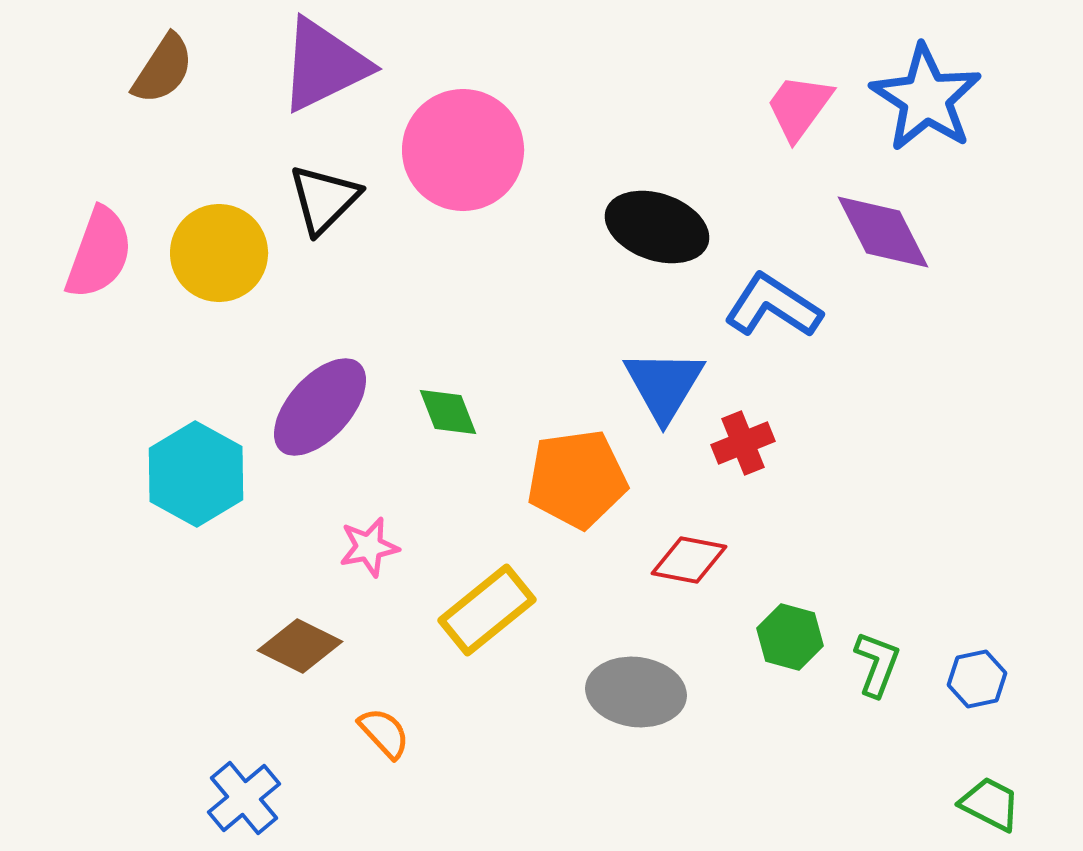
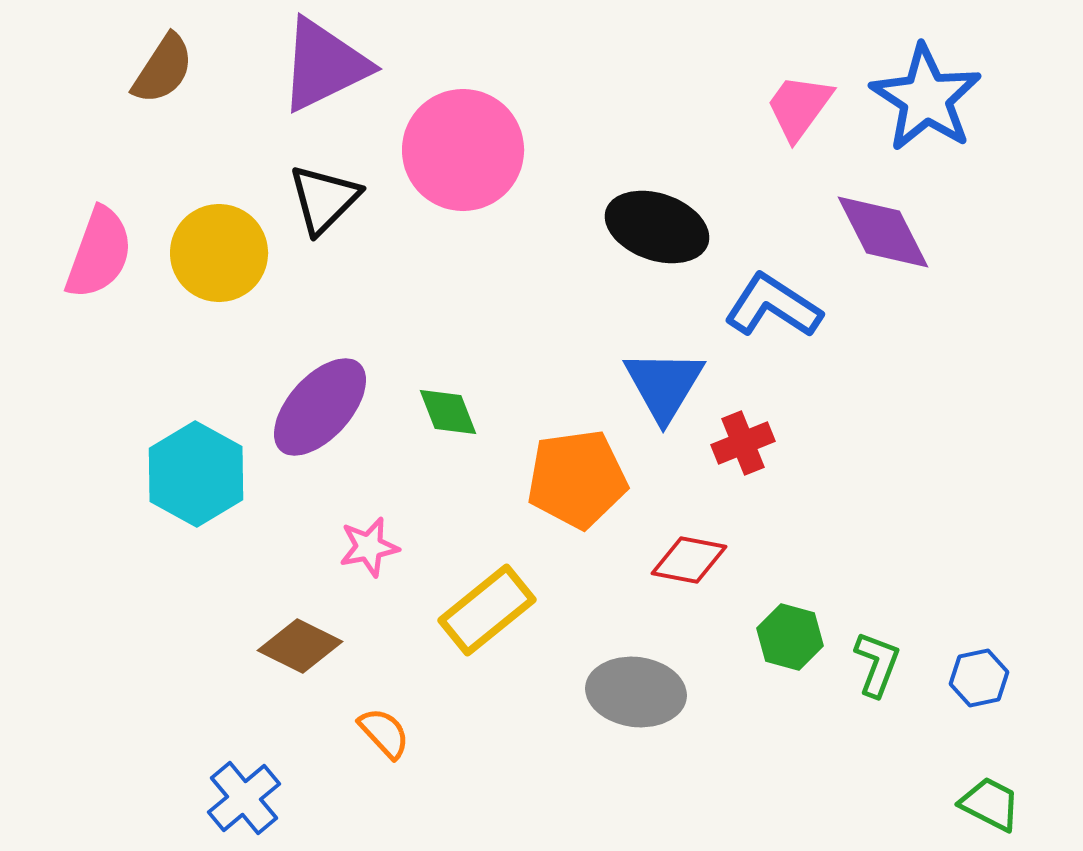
blue hexagon: moved 2 px right, 1 px up
